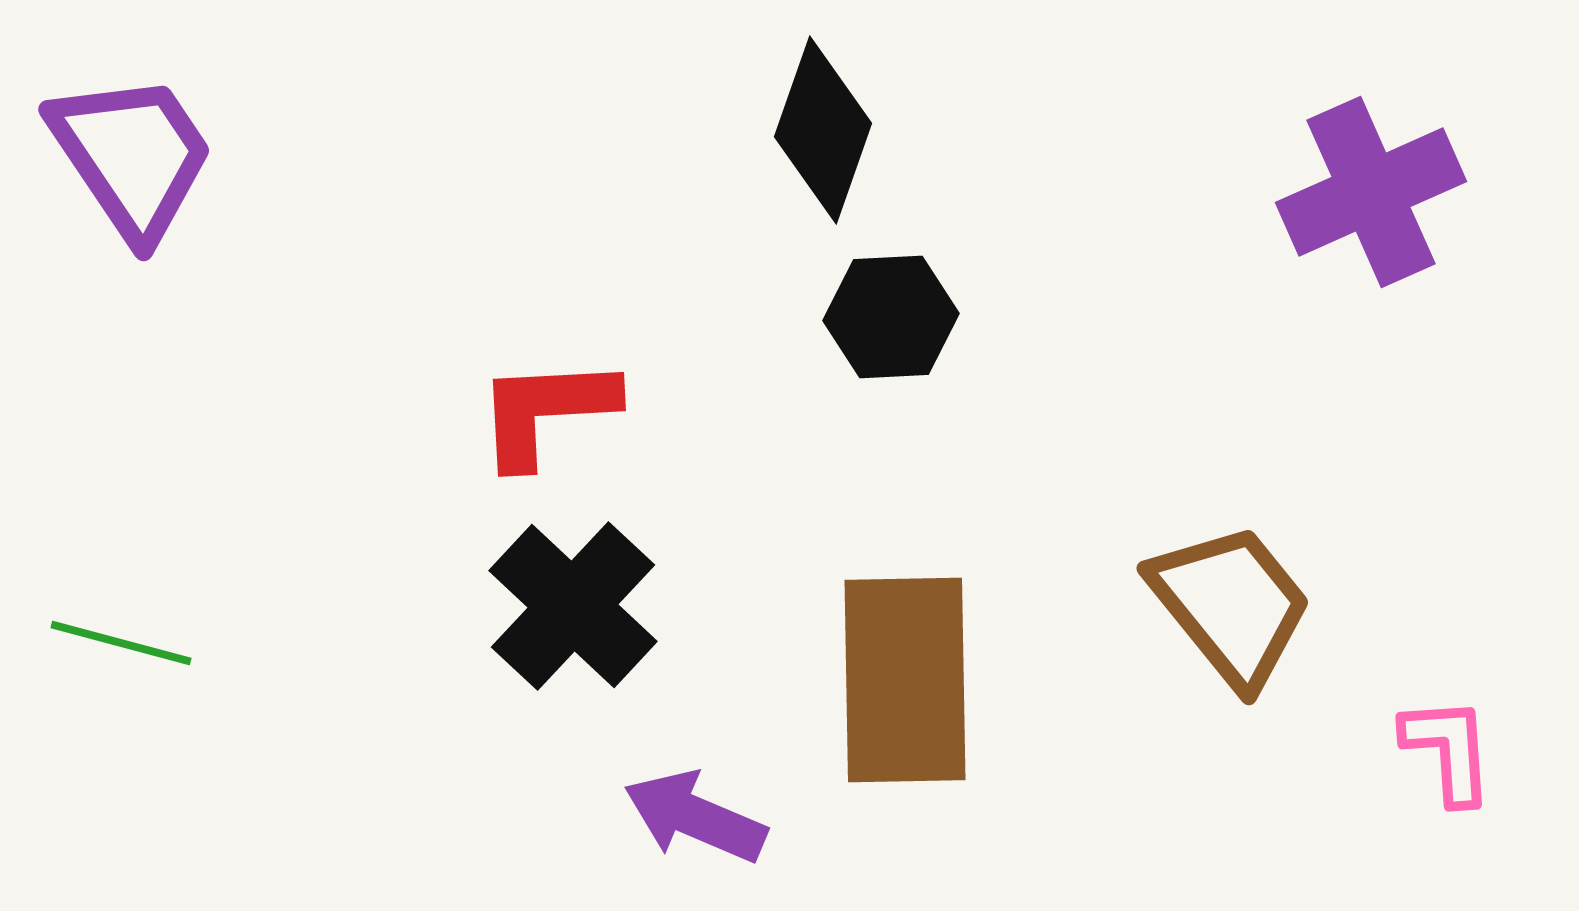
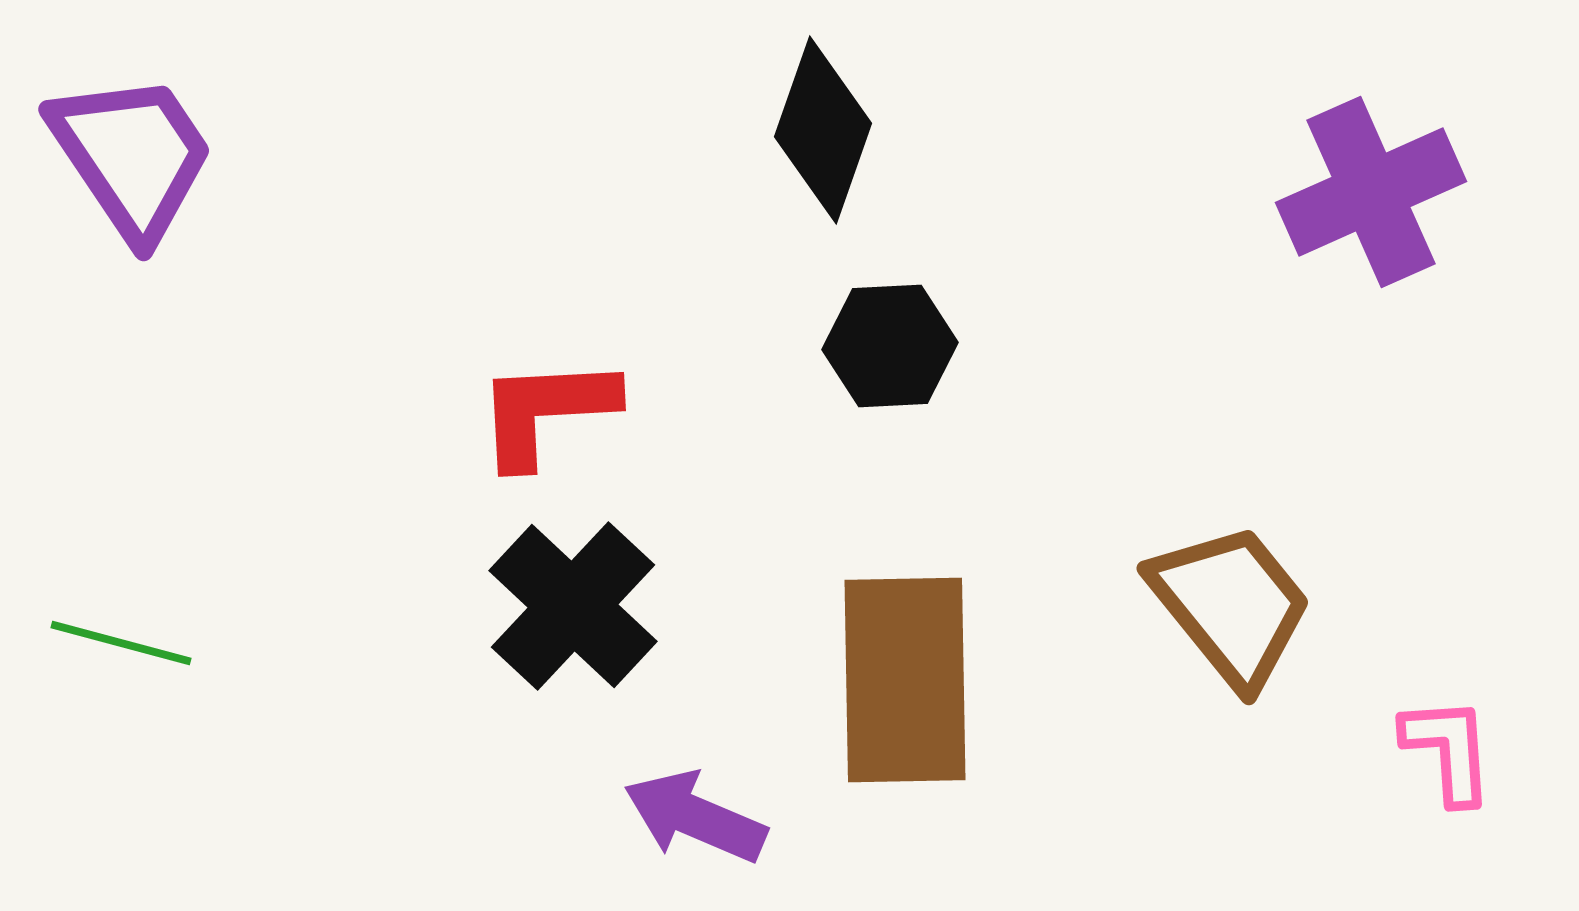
black hexagon: moved 1 px left, 29 px down
